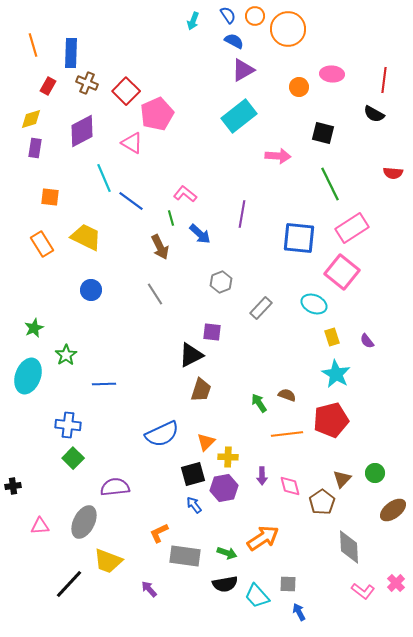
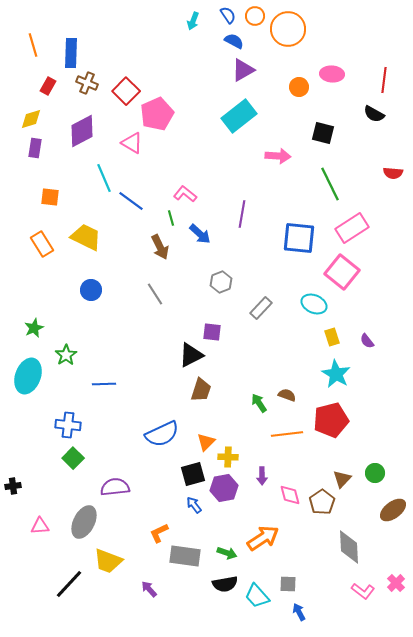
pink diamond at (290, 486): moved 9 px down
